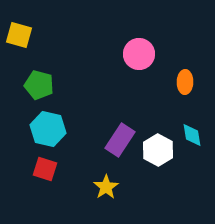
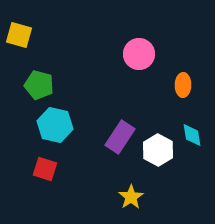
orange ellipse: moved 2 px left, 3 px down
cyan hexagon: moved 7 px right, 4 px up
purple rectangle: moved 3 px up
yellow star: moved 25 px right, 10 px down
